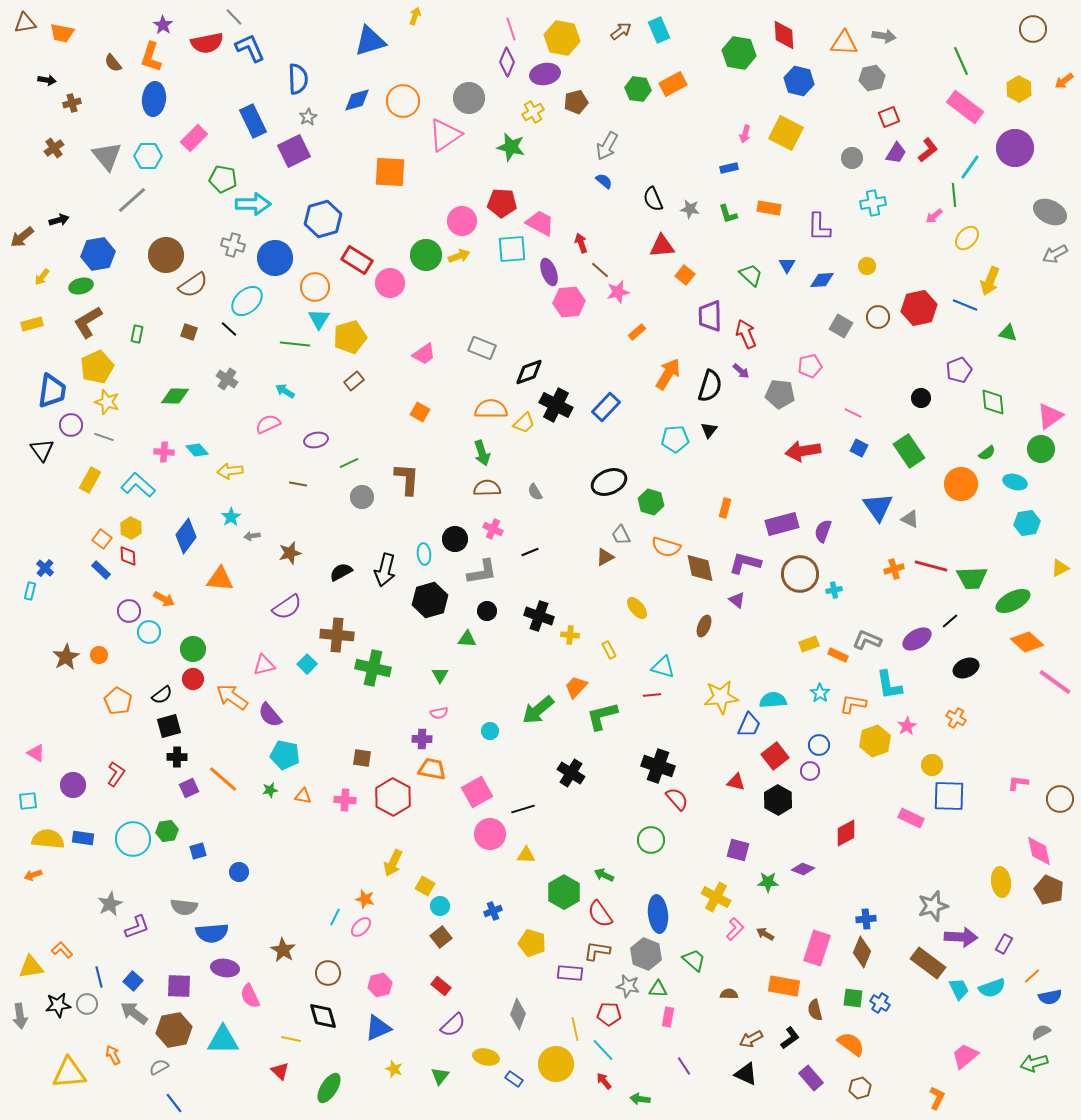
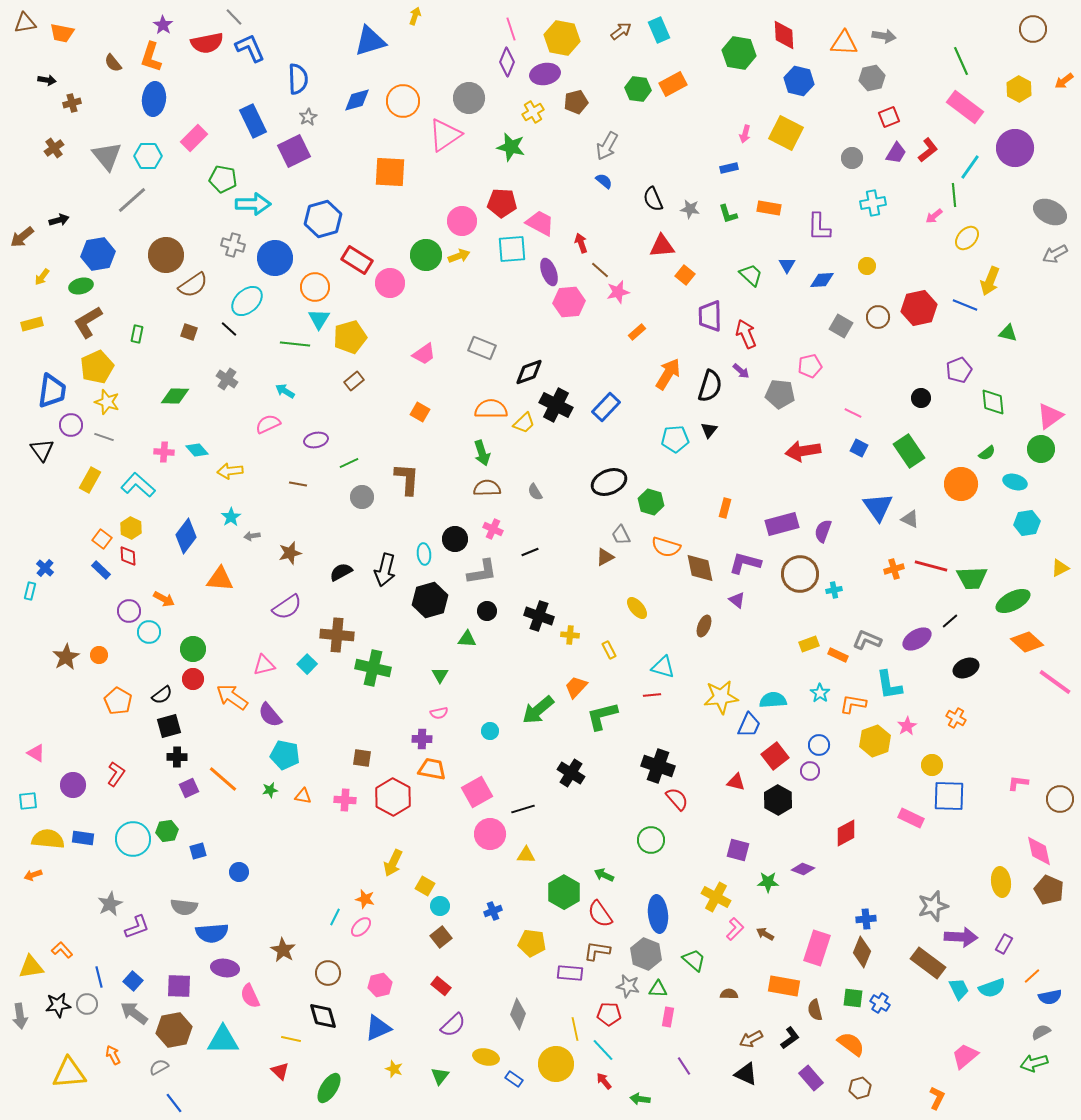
yellow pentagon at (532, 943): rotated 8 degrees counterclockwise
